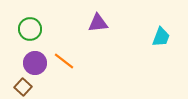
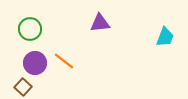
purple triangle: moved 2 px right
cyan trapezoid: moved 4 px right
